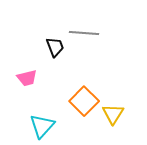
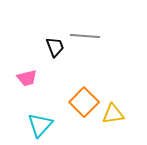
gray line: moved 1 px right, 3 px down
orange square: moved 1 px down
yellow triangle: rotated 50 degrees clockwise
cyan triangle: moved 2 px left, 1 px up
